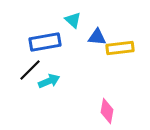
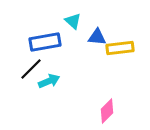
cyan triangle: moved 1 px down
black line: moved 1 px right, 1 px up
pink diamond: rotated 35 degrees clockwise
